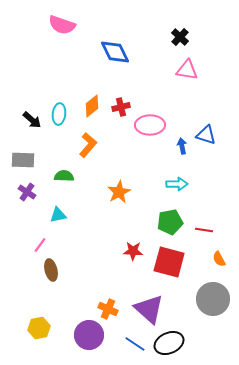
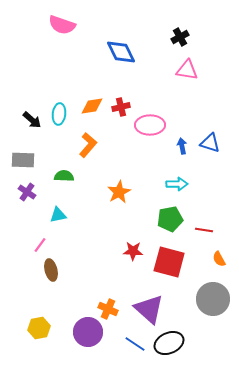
black cross: rotated 18 degrees clockwise
blue diamond: moved 6 px right
orange diamond: rotated 30 degrees clockwise
blue triangle: moved 4 px right, 8 px down
green pentagon: moved 3 px up
purple circle: moved 1 px left, 3 px up
